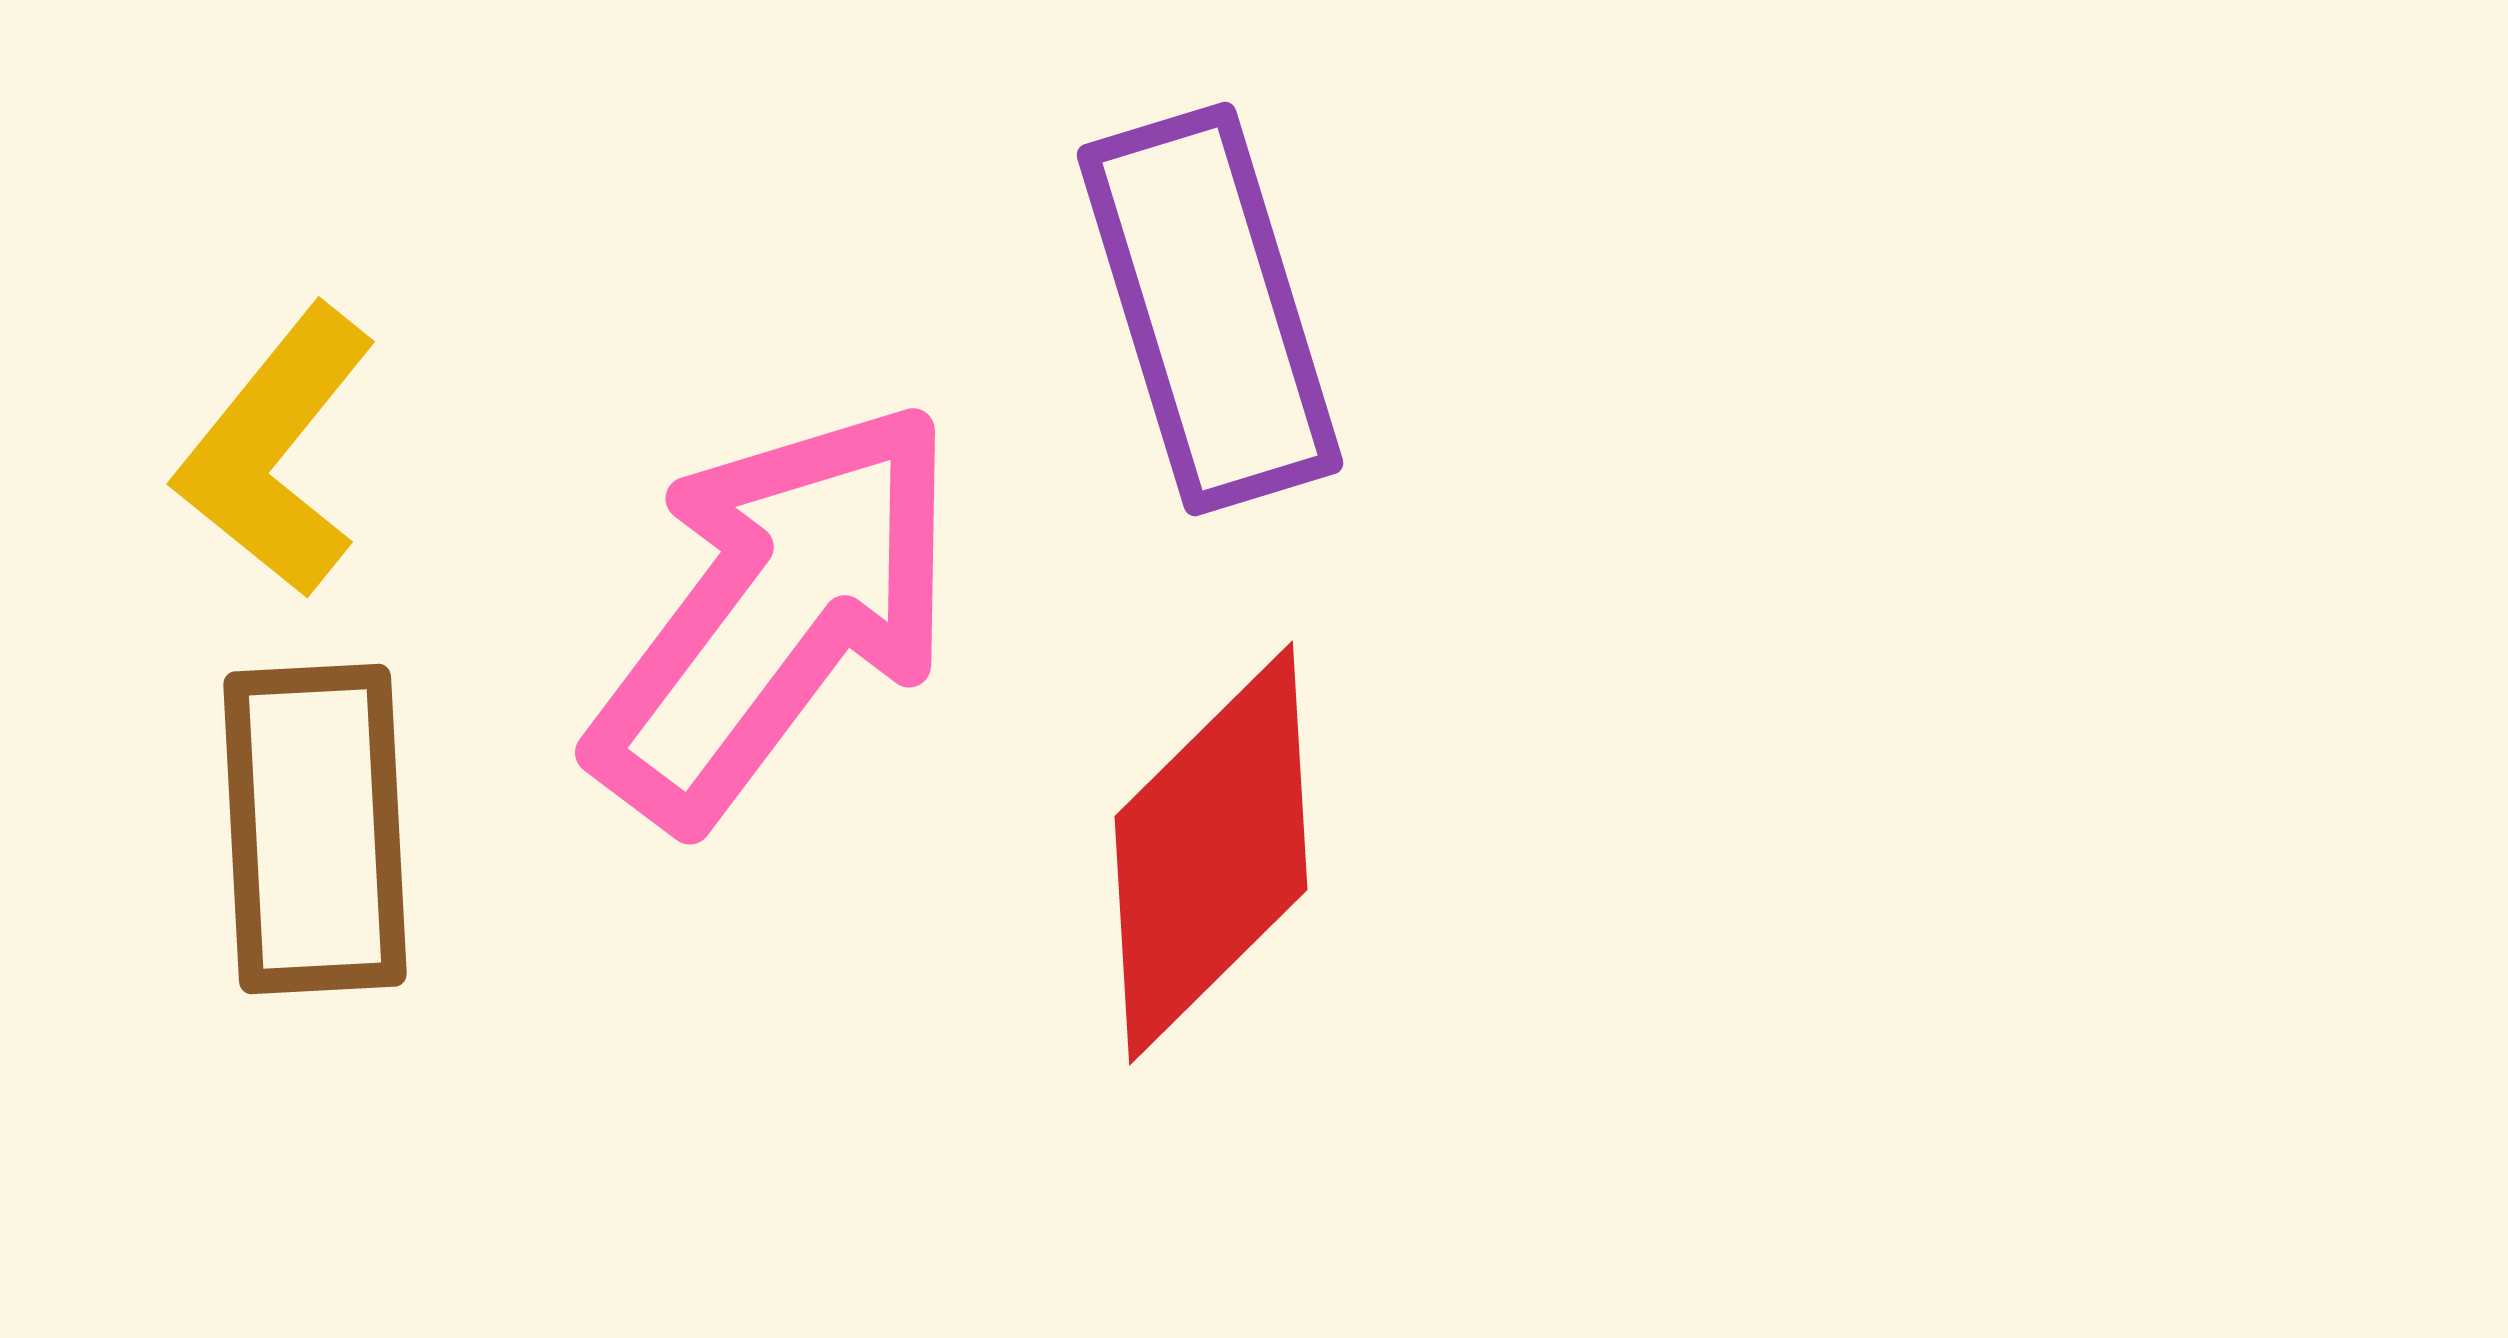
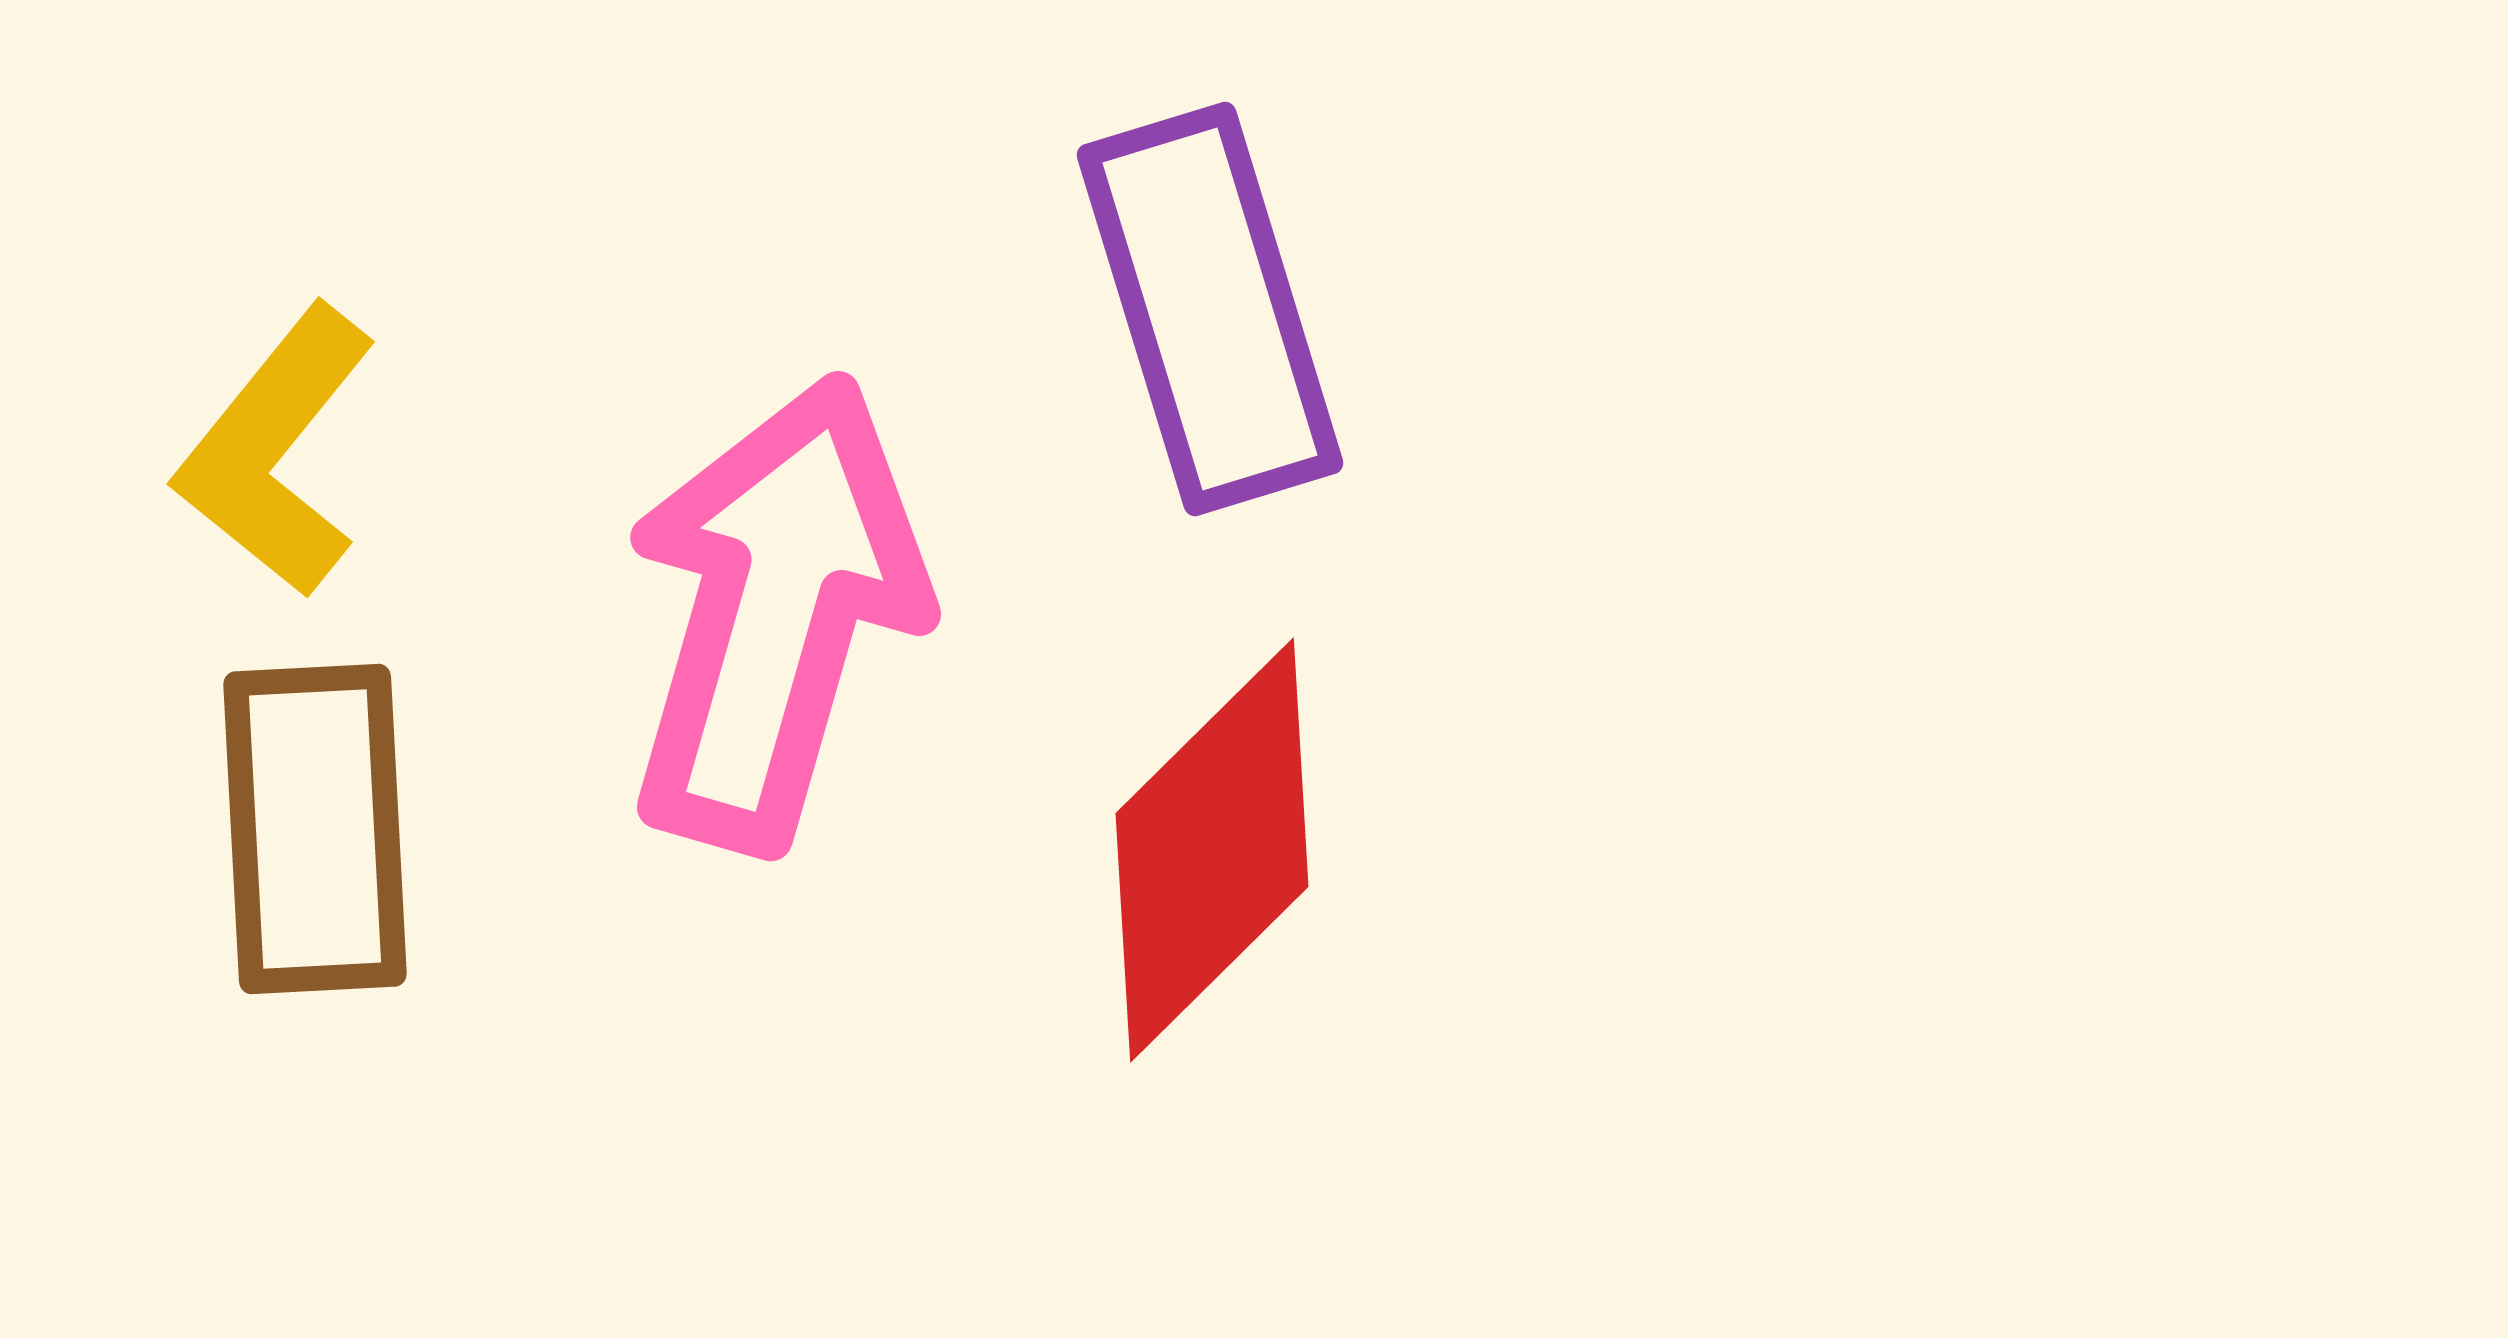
pink arrow: rotated 21 degrees counterclockwise
red diamond: moved 1 px right, 3 px up
